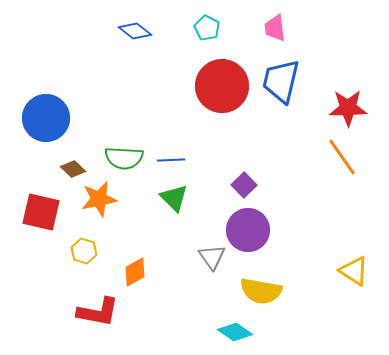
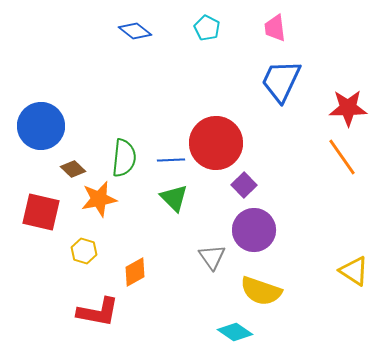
blue trapezoid: rotated 12 degrees clockwise
red circle: moved 6 px left, 57 px down
blue circle: moved 5 px left, 8 px down
green semicircle: rotated 87 degrees counterclockwise
purple circle: moved 6 px right
yellow semicircle: rotated 9 degrees clockwise
